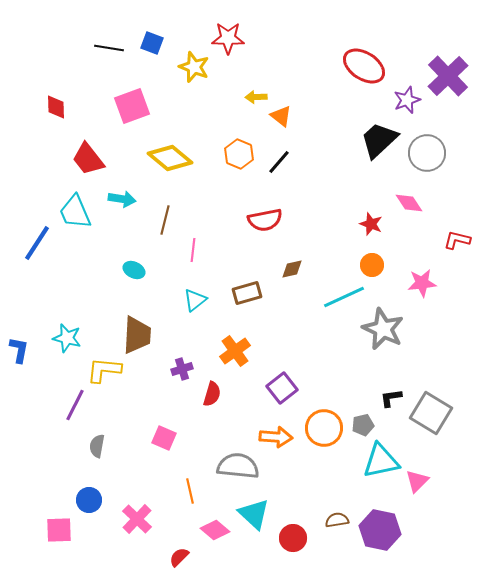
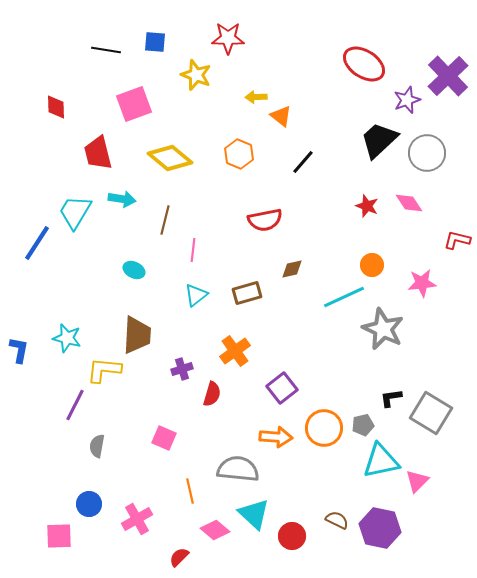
blue square at (152, 43): moved 3 px right, 1 px up; rotated 15 degrees counterclockwise
black line at (109, 48): moved 3 px left, 2 px down
red ellipse at (364, 66): moved 2 px up
yellow star at (194, 67): moved 2 px right, 8 px down
pink square at (132, 106): moved 2 px right, 2 px up
red trapezoid at (88, 159): moved 10 px right, 6 px up; rotated 24 degrees clockwise
black line at (279, 162): moved 24 px right
cyan trapezoid at (75, 212): rotated 54 degrees clockwise
red star at (371, 224): moved 4 px left, 18 px up
cyan triangle at (195, 300): moved 1 px right, 5 px up
gray semicircle at (238, 466): moved 3 px down
blue circle at (89, 500): moved 4 px down
pink cross at (137, 519): rotated 16 degrees clockwise
brown semicircle at (337, 520): rotated 35 degrees clockwise
pink square at (59, 530): moved 6 px down
purple hexagon at (380, 530): moved 2 px up
red circle at (293, 538): moved 1 px left, 2 px up
